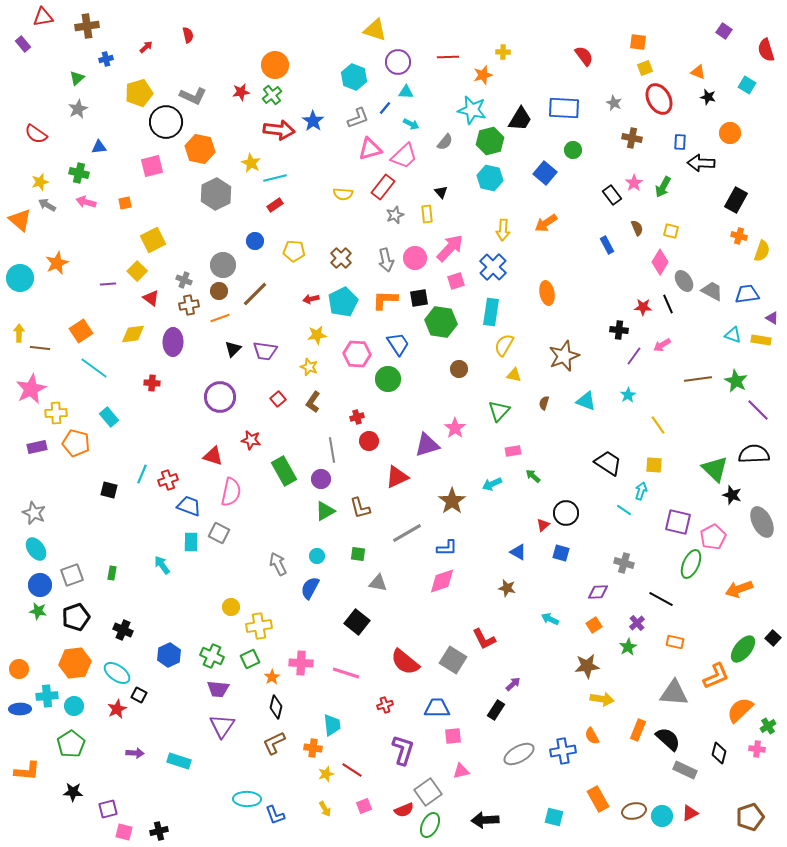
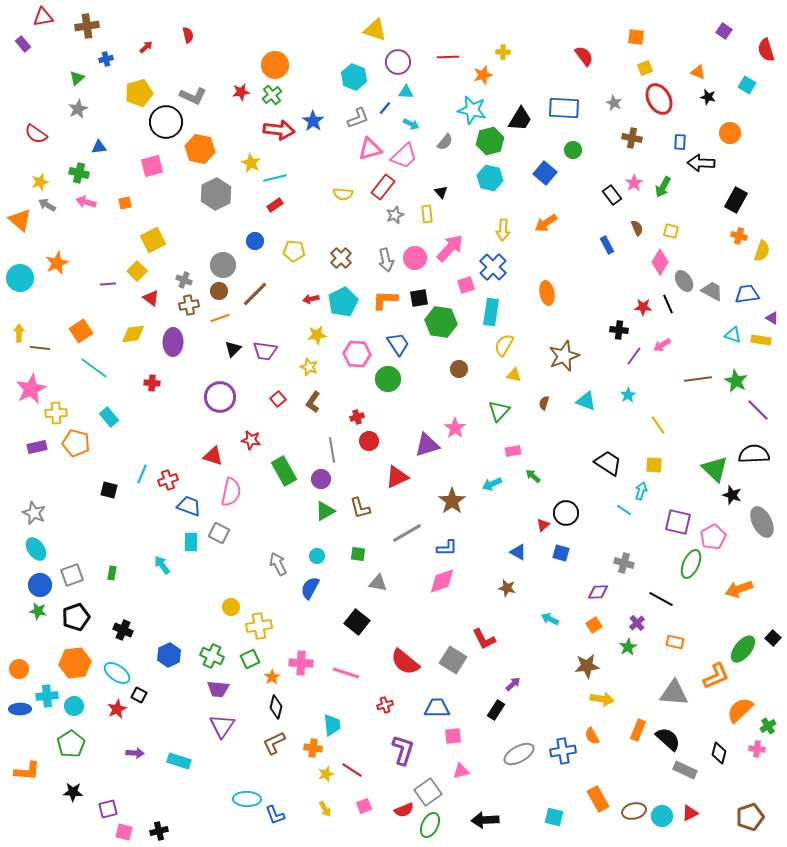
orange square at (638, 42): moved 2 px left, 5 px up
pink square at (456, 281): moved 10 px right, 4 px down
